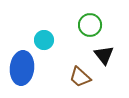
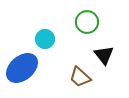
green circle: moved 3 px left, 3 px up
cyan circle: moved 1 px right, 1 px up
blue ellipse: rotated 44 degrees clockwise
